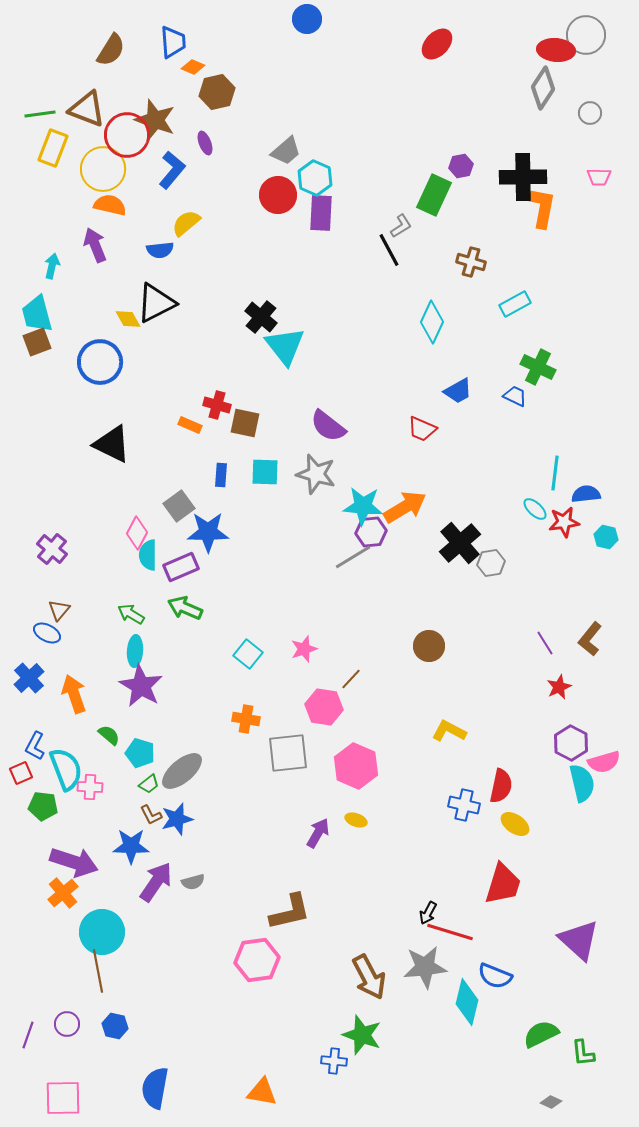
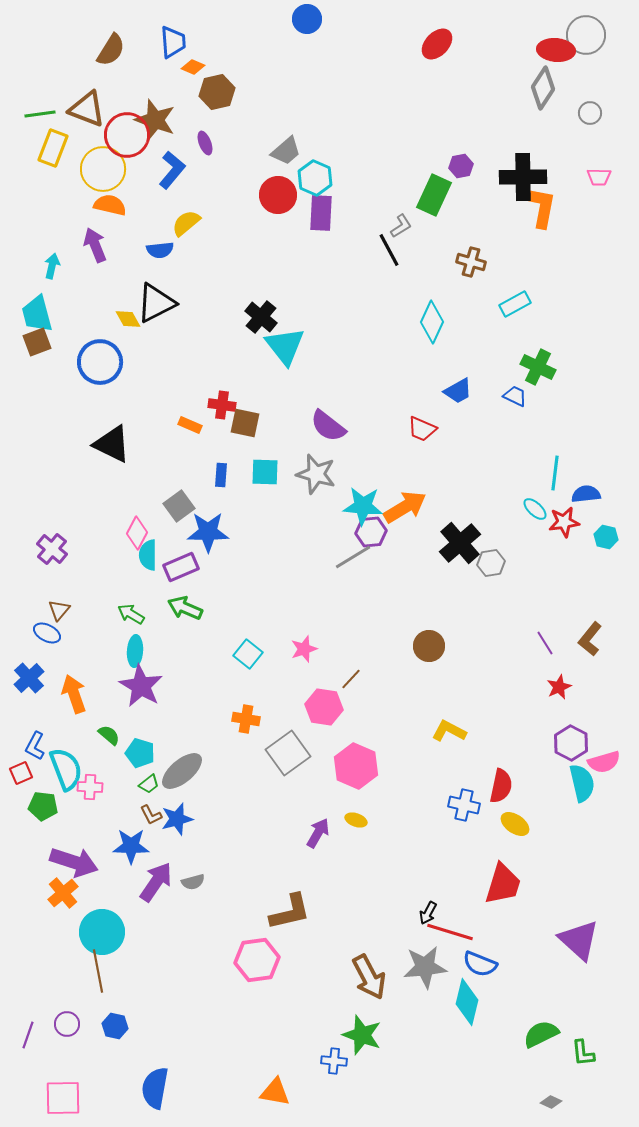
red cross at (217, 405): moved 5 px right; rotated 8 degrees counterclockwise
gray square at (288, 753): rotated 30 degrees counterclockwise
blue semicircle at (495, 976): moved 15 px left, 12 px up
orange triangle at (262, 1092): moved 13 px right
